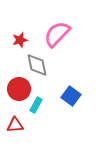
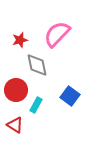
red circle: moved 3 px left, 1 px down
blue square: moved 1 px left
red triangle: rotated 36 degrees clockwise
